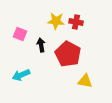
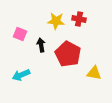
red cross: moved 3 px right, 3 px up
yellow triangle: moved 9 px right, 8 px up
